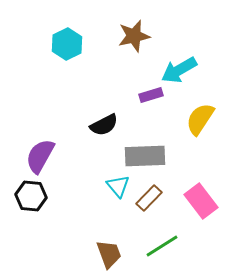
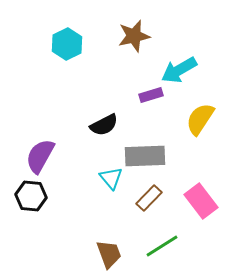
cyan triangle: moved 7 px left, 8 px up
